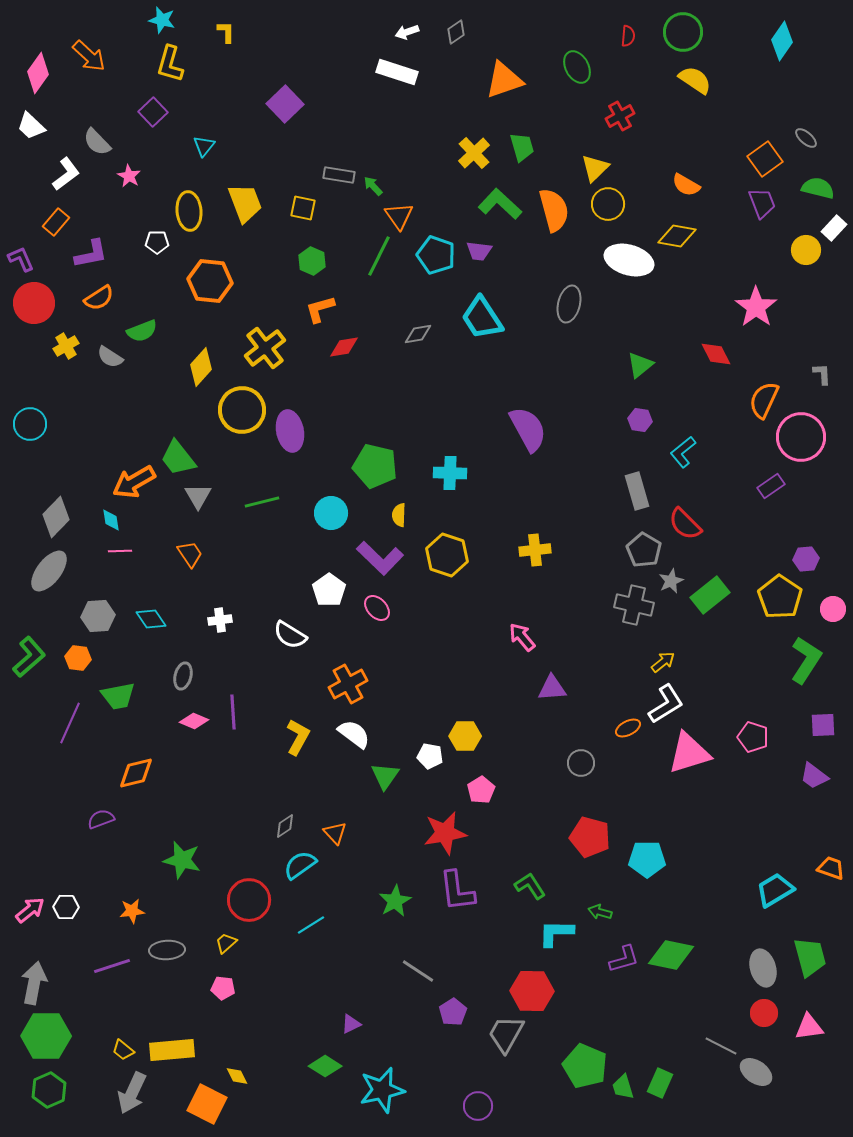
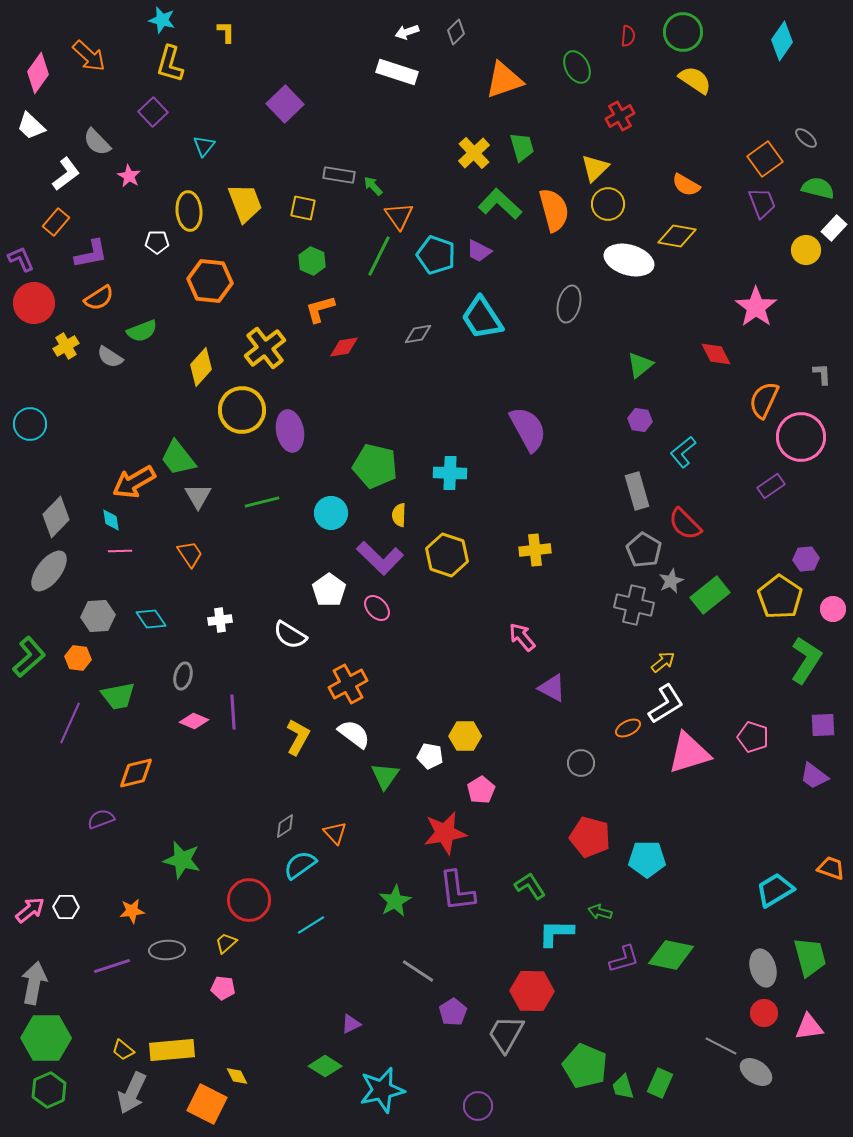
gray diamond at (456, 32): rotated 10 degrees counterclockwise
purple trapezoid at (479, 251): rotated 20 degrees clockwise
purple triangle at (552, 688): rotated 32 degrees clockwise
green hexagon at (46, 1036): moved 2 px down
